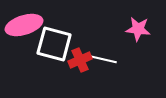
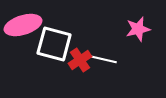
pink ellipse: moved 1 px left
pink star: rotated 20 degrees counterclockwise
red cross: rotated 10 degrees counterclockwise
